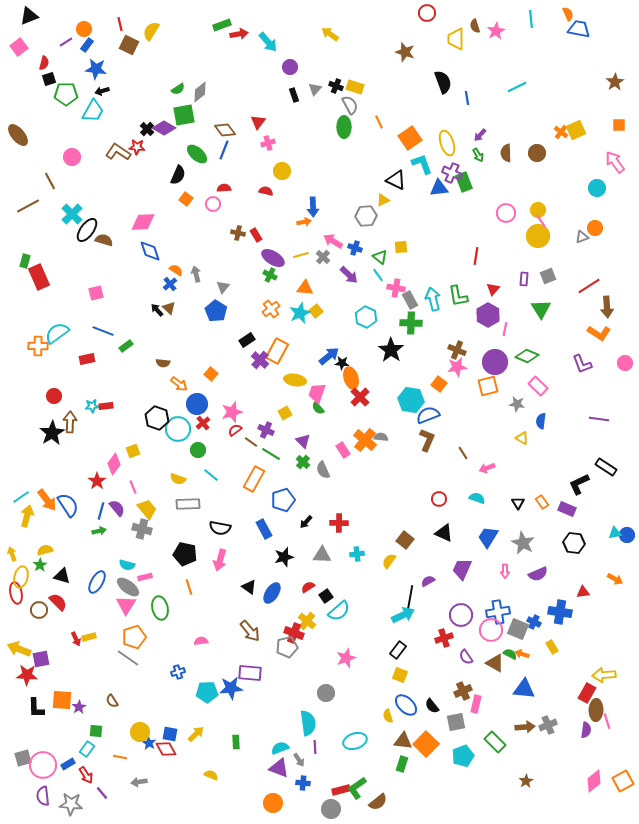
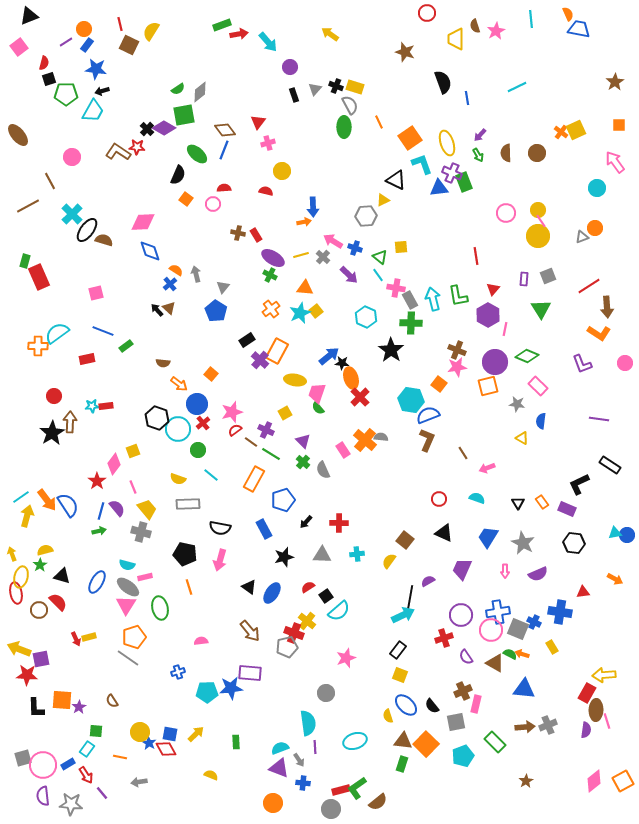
red line at (476, 256): rotated 18 degrees counterclockwise
black rectangle at (606, 467): moved 4 px right, 2 px up
gray cross at (142, 529): moved 1 px left, 3 px down
